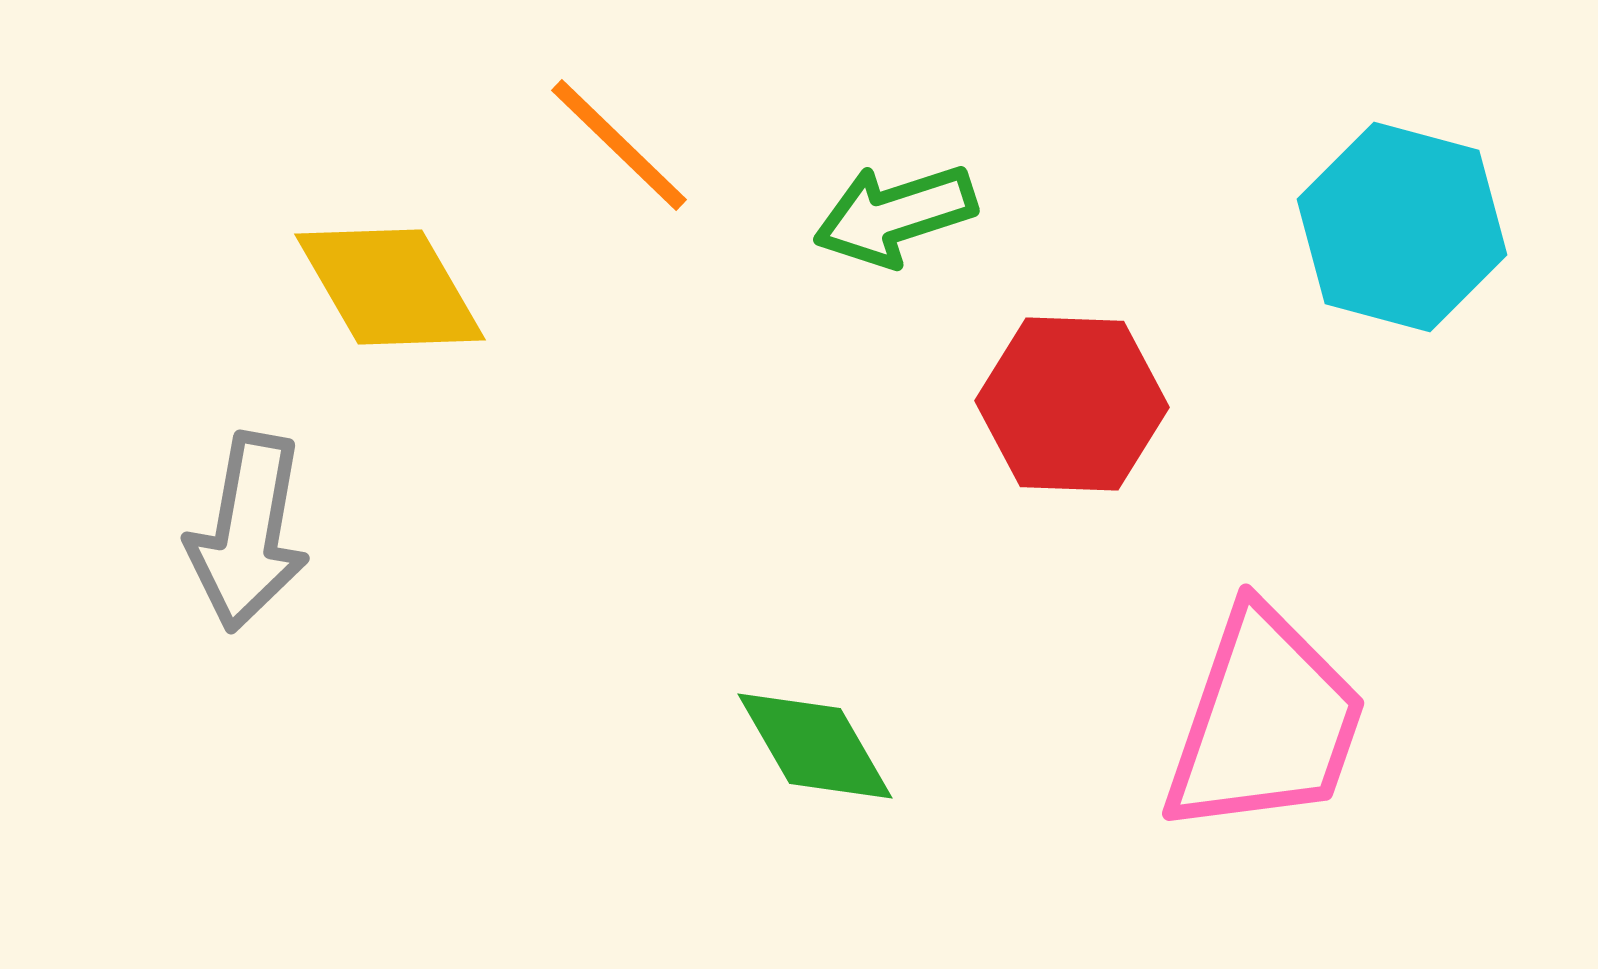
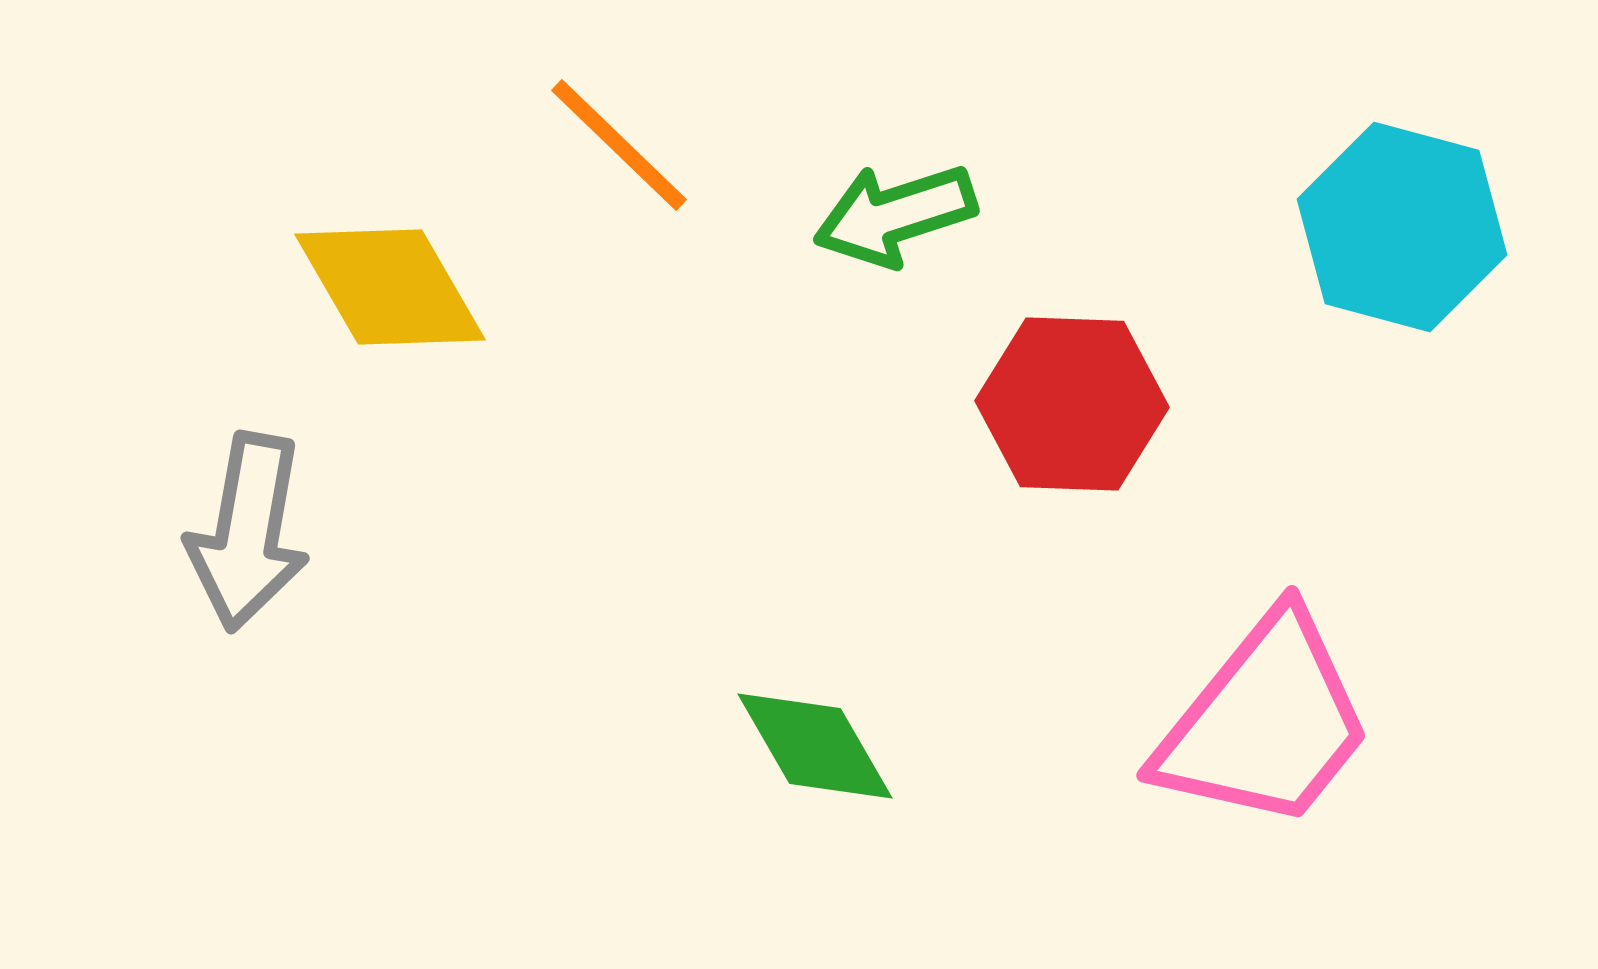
pink trapezoid: rotated 20 degrees clockwise
